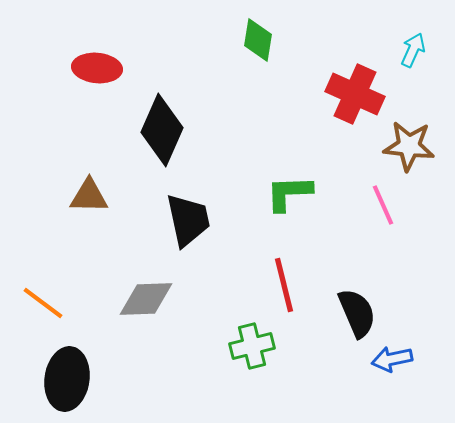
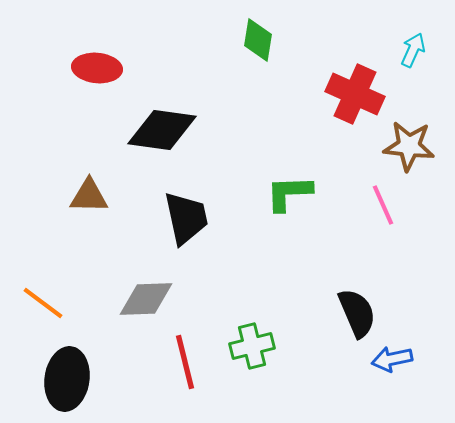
black diamond: rotated 74 degrees clockwise
black trapezoid: moved 2 px left, 2 px up
red line: moved 99 px left, 77 px down
